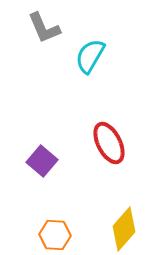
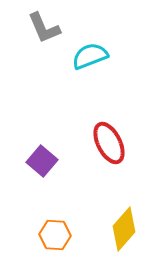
cyan semicircle: rotated 39 degrees clockwise
